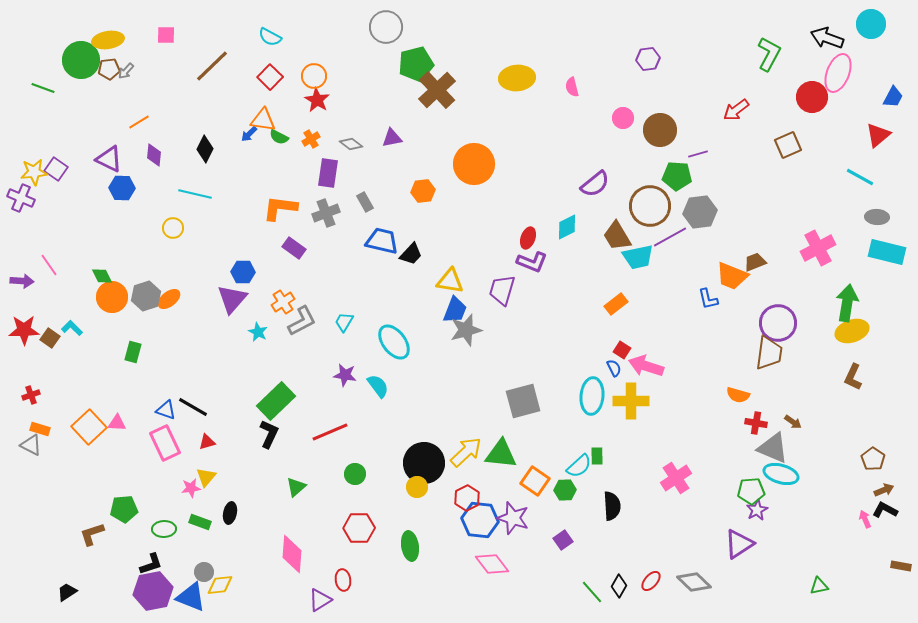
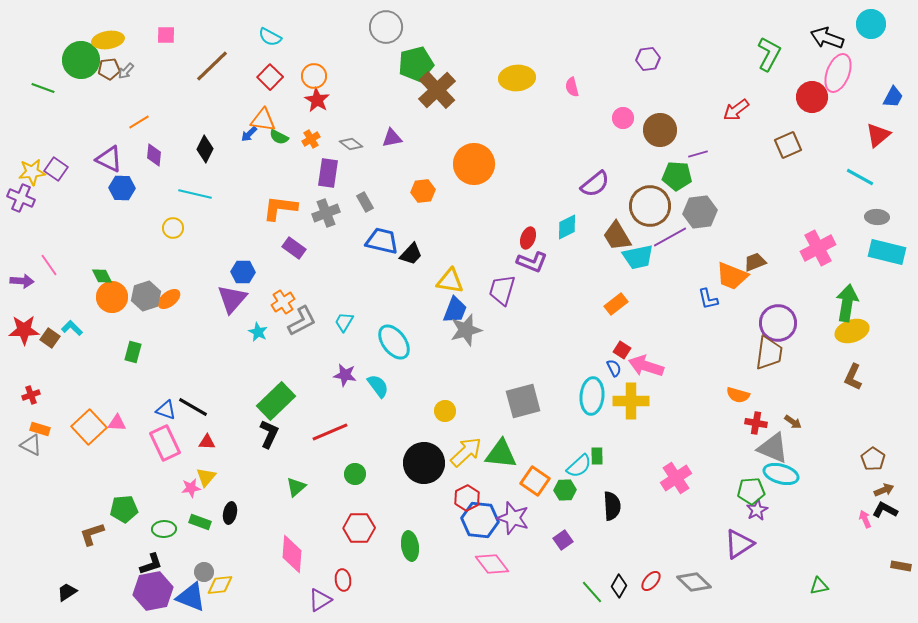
yellow star at (34, 172): moved 2 px left
red triangle at (207, 442): rotated 18 degrees clockwise
yellow circle at (417, 487): moved 28 px right, 76 px up
